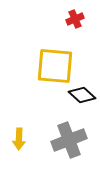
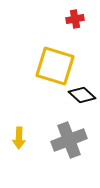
red cross: rotated 12 degrees clockwise
yellow square: rotated 12 degrees clockwise
yellow arrow: moved 1 px up
